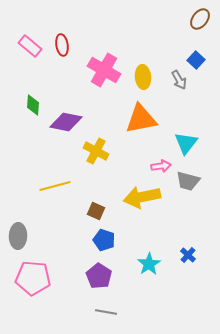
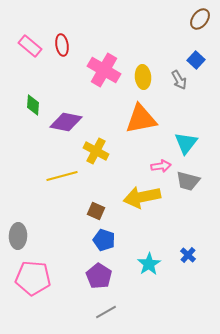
yellow line: moved 7 px right, 10 px up
gray line: rotated 40 degrees counterclockwise
